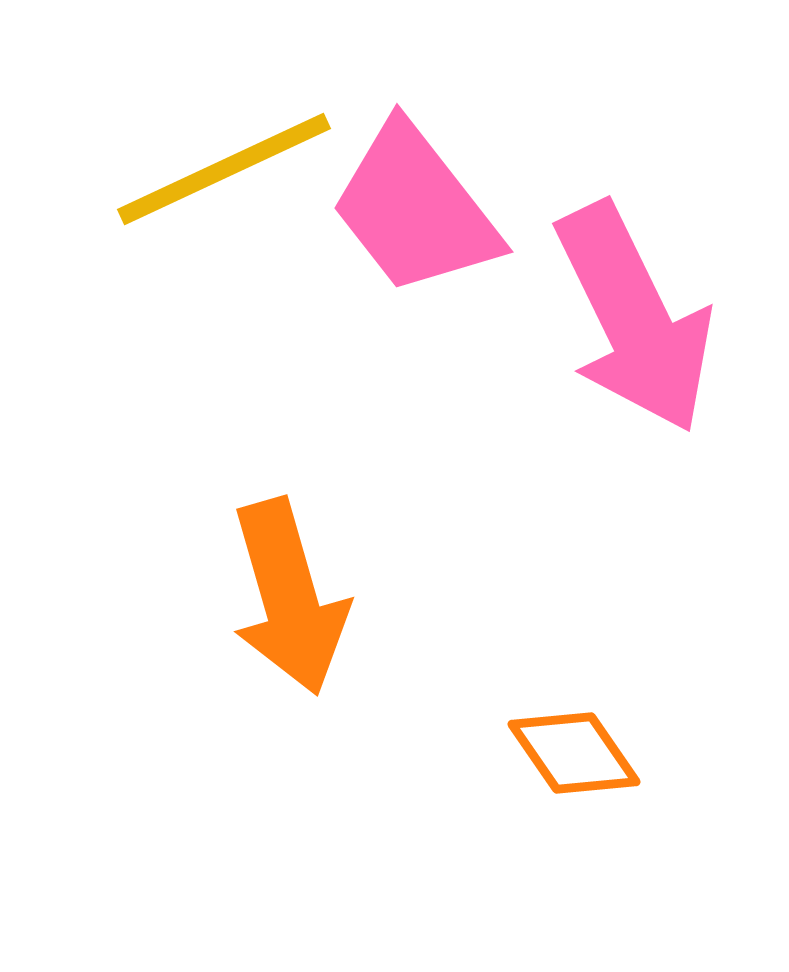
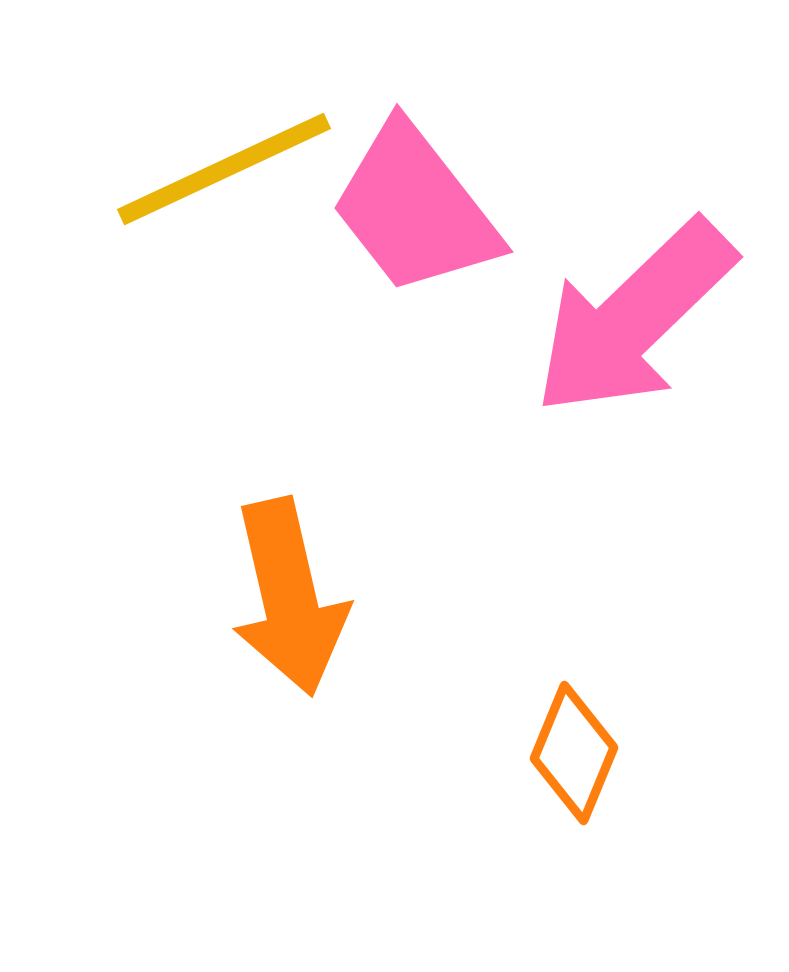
pink arrow: rotated 72 degrees clockwise
orange arrow: rotated 3 degrees clockwise
orange diamond: rotated 57 degrees clockwise
